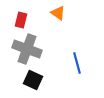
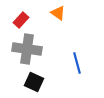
red rectangle: rotated 28 degrees clockwise
gray cross: rotated 12 degrees counterclockwise
black square: moved 1 px right, 2 px down
